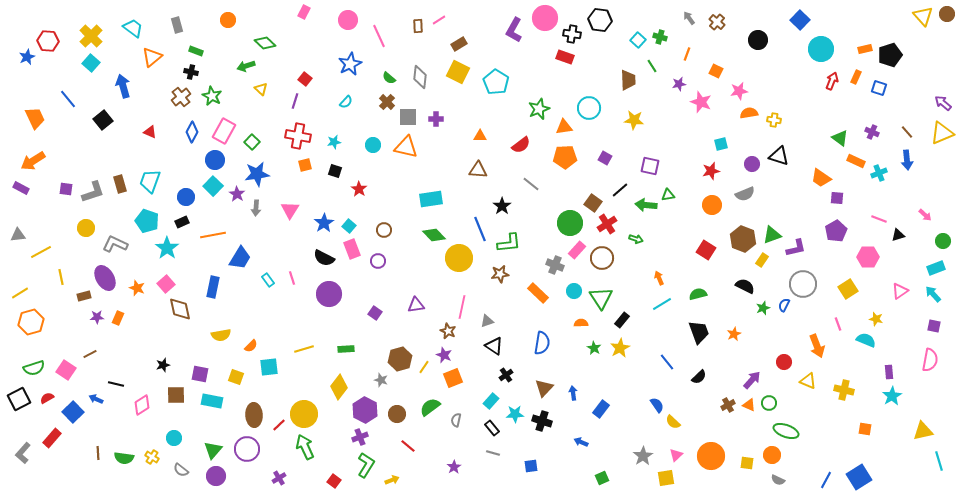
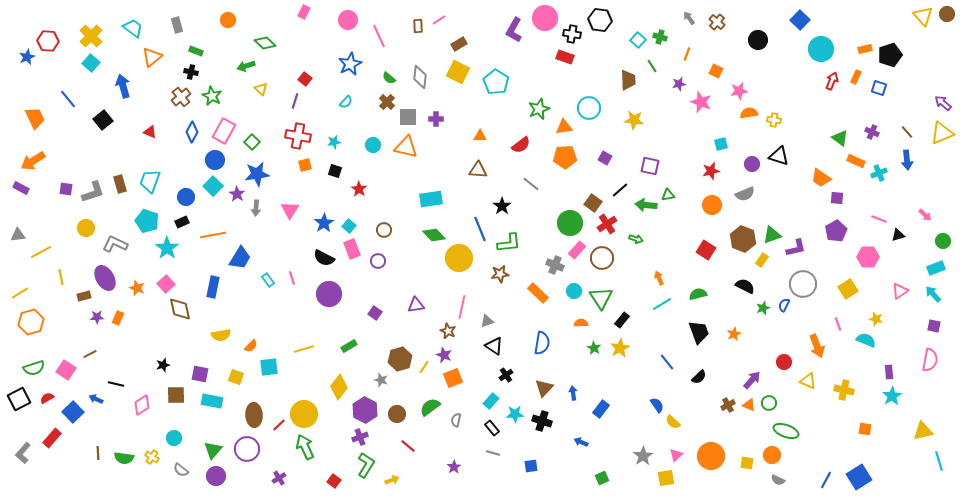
green rectangle at (346, 349): moved 3 px right, 3 px up; rotated 28 degrees counterclockwise
